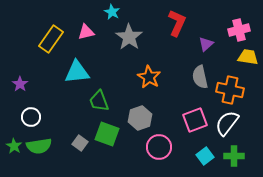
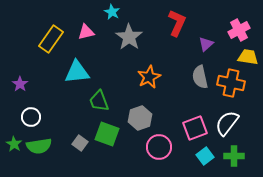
pink cross: rotated 15 degrees counterclockwise
orange star: rotated 15 degrees clockwise
orange cross: moved 1 px right, 7 px up
pink square: moved 8 px down
green star: moved 2 px up
